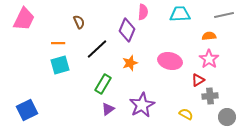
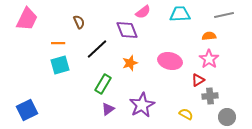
pink semicircle: rotated 49 degrees clockwise
pink trapezoid: moved 3 px right
purple diamond: rotated 45 degrees counterclockwise
